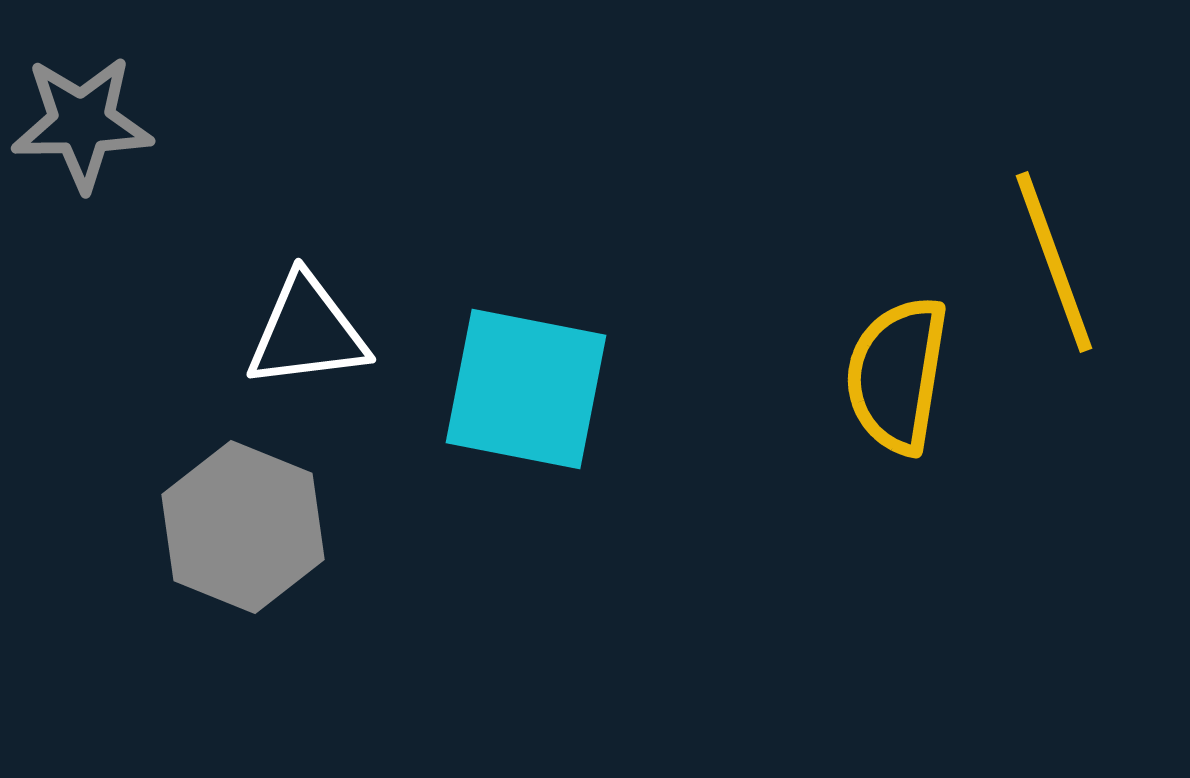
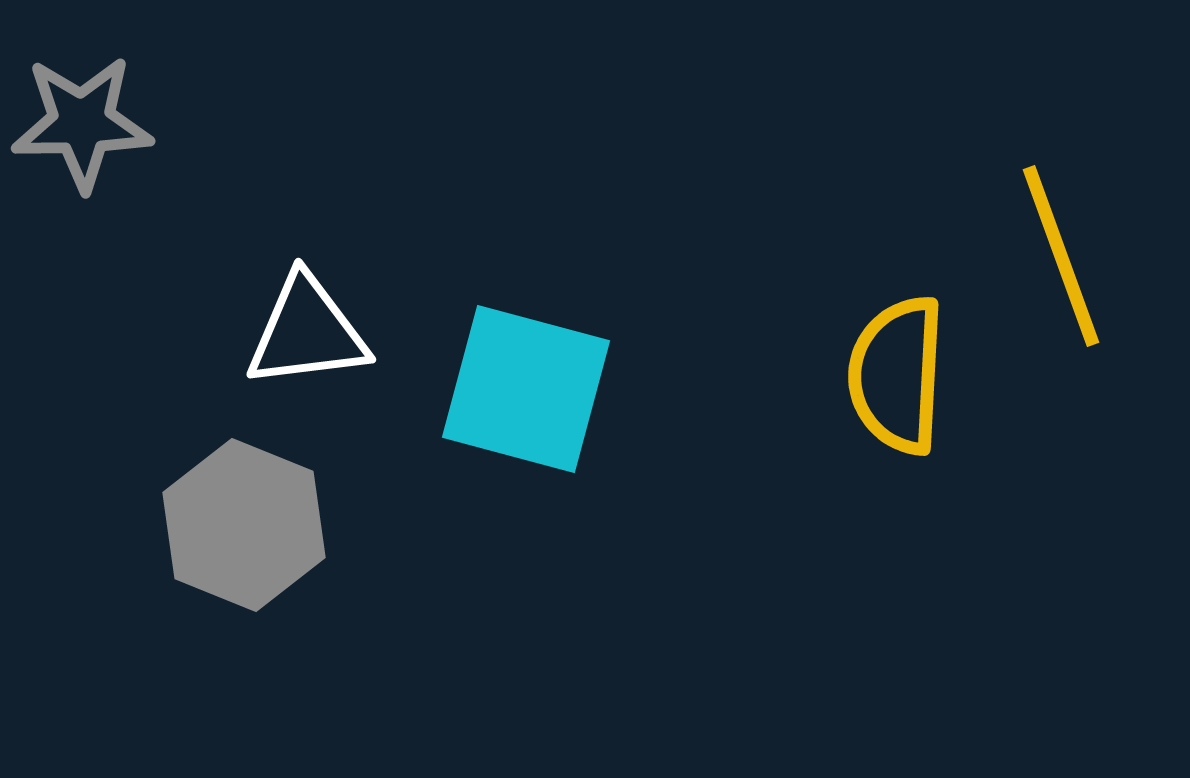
yellow line: moved 7 px right, 6 px up
yellow semicircle: rotated 6 degrees counterclockwise
cyan square: rotated 4 degrees clockwise
gray hexagon: moved 1 px right, 2 px up
